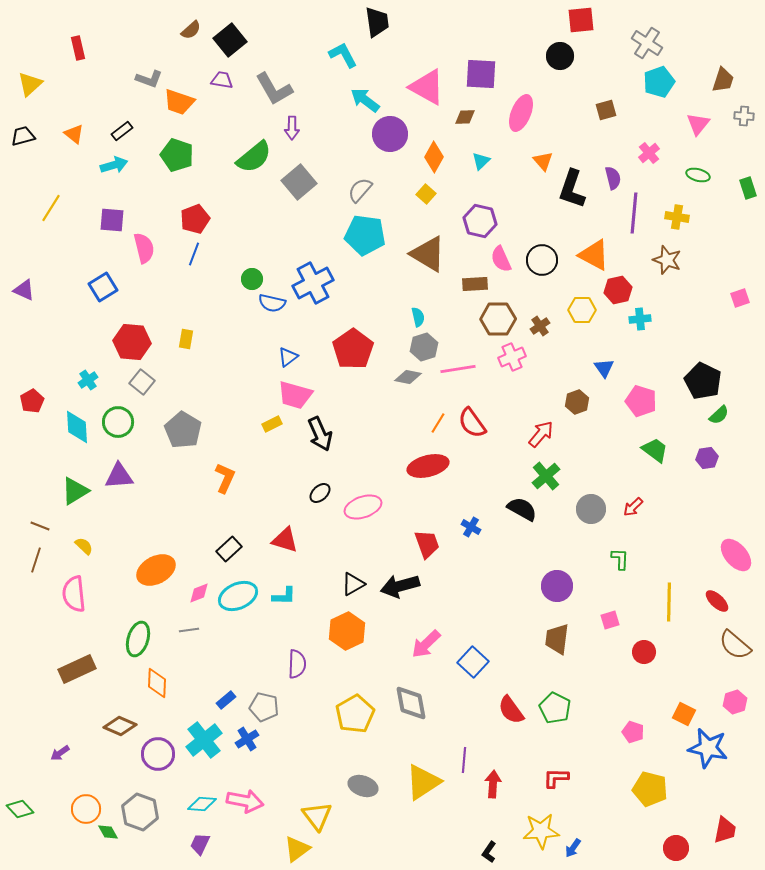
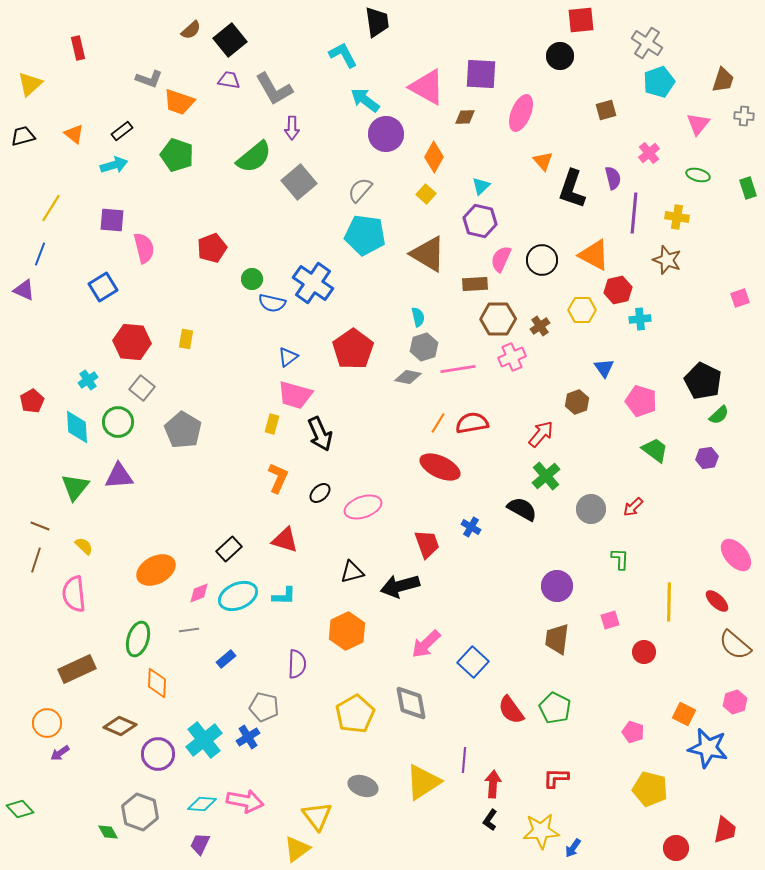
purple trapezoid at (222, 80): moved 7 px right
purple circle at (390, 134): moved 4 px left
cyan triangle at (481, 161): moved 25 px down
red pentagon at (195, 219): moved 17 px right, 29 px down
blue line at (194, 254): moved 154 px left
pink semicircle at (501, 259): rotated 48 degrees clockwise
blue cross at (313, 283): rotated 27 degrees counterclockwise
gray square at (142, 382): moved 6 px down
red semicircle at (472, 423): rotated 116 degrees clockwise
yellow rectangle at (272, 424): rotated 48 degrees counterclockwise
red ellipse at (428, 466): moved 12 px right, 1 px down; rotated 39 degrees clockwise
orange L-shape at (225, 478): moved 53 px right
green triangle at (75, 491): moved 4 px up; rotated 20 degrees counterclockwise
black triangle at (353, 584): moved 1 px left, 12 px up; rotated 15 degrees clockwise
blue rectangle at (226, 700): moved 41 px up
blue cross at (247, 739): moved 1 px right, 2 px up
orange circle at (86, 809): moved 39 px left, 86 px up
black L-shape at (489, 852): moved 1 px right, 32 px up
